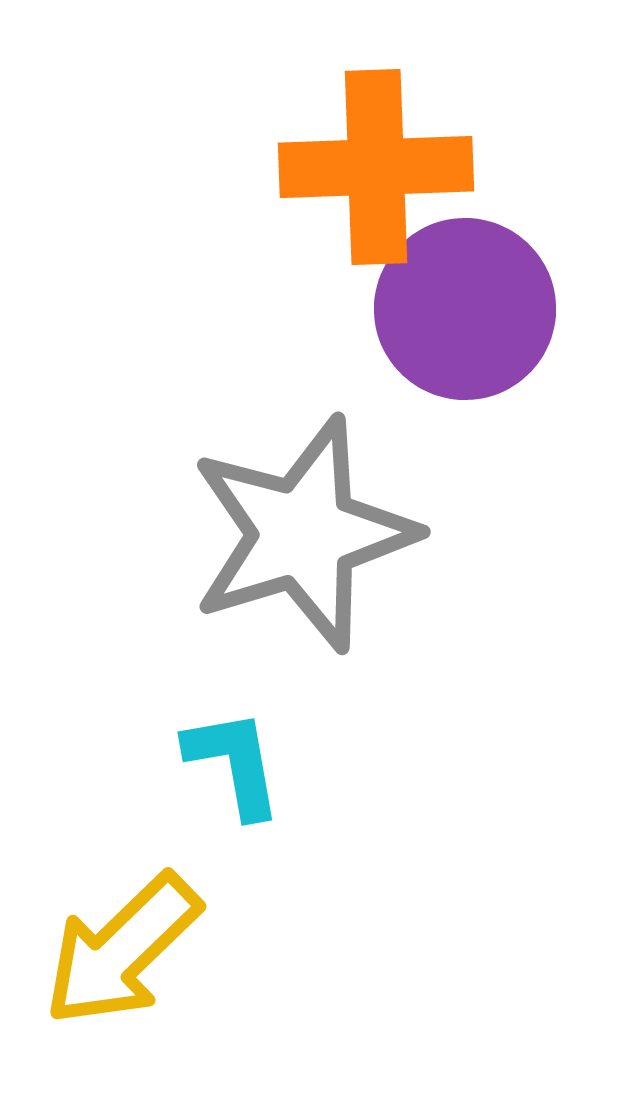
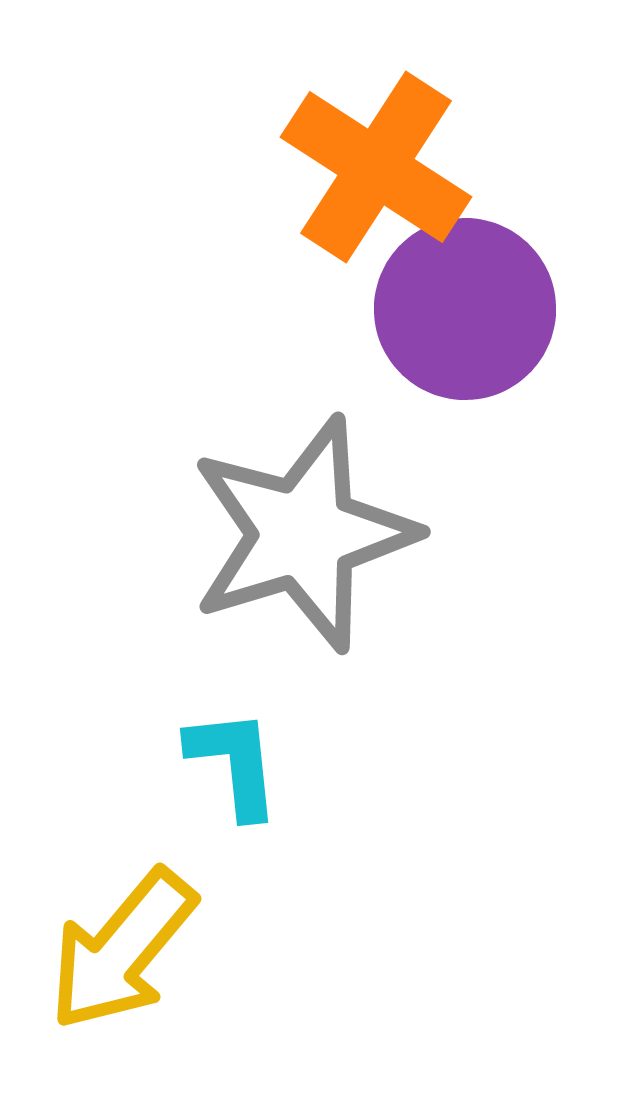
orange cross: rotated 35 degrees clockwise
cyan L-shape: rotated 4 degrees clockwise
yellow arrow: rotated 6 degrees counterclockwise
